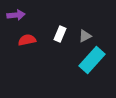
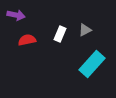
purple arrow: rotated 18 degrees clockwise
gray triangle: moved 6 px up
cyan rectangle: moved 4 px down
